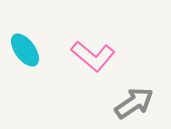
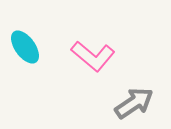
cyan ellipse: moved 3 px up
